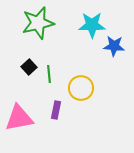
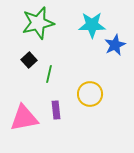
blue star: moved 1 px right, 1 px up; rotated 30 degrees counterclockwise
black square: moved 7 px up
green line: rotated 18 degrees clockwise
yellow circle: moved 9 px right, 6 px down
purple rectangle: rotated 18 degrees counterclockwise
pink triangle: moved 5 px right
